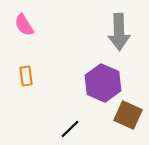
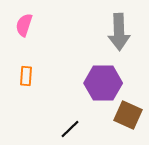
pink semicircle: rotated 50 degrees clockwise
orange rectangle: rotated 12 degrees clockwise
purple hexagon: rotated 24 degrees counterclockwise
